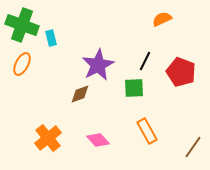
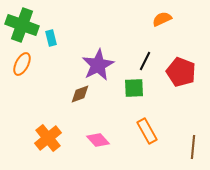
brown line: rotated 30 degrees counterclockwise
